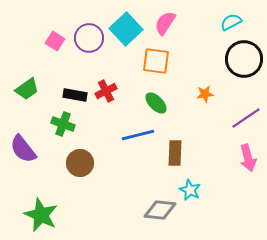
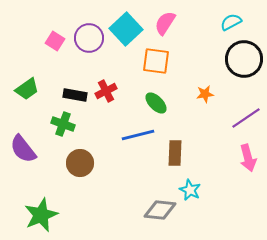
green star: rotated 24 degrees clockwise
